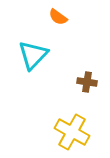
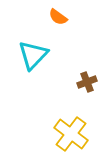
brown cross: rotated 30 degrees counterclockwise
yellow cross: moved 1 px left, 2 px down; rotated 8 degrees clockwise
